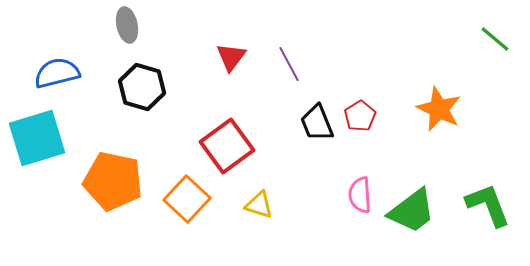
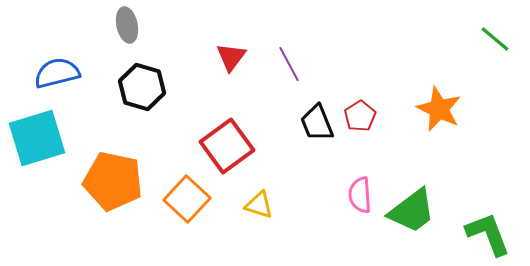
green L-shape: moved 29 px down
